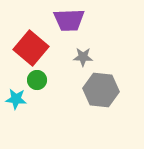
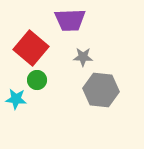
purple trapezoid: moved 1 px right
